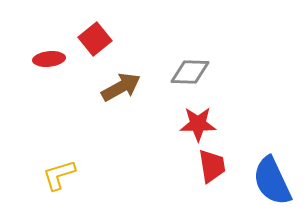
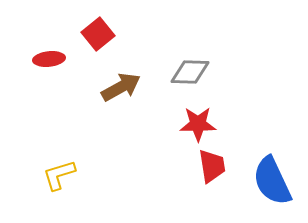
red square: moved 3 px right, 5 px up
